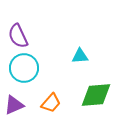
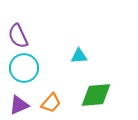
cyan triangle: moved 1 px left
purple triangle: moved 5 px right
